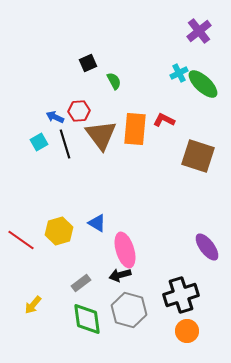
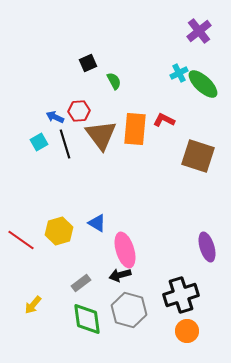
purple ellipse: rotated 20 degrees clockwise
